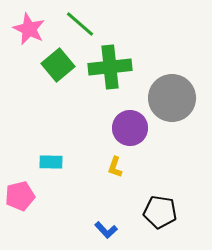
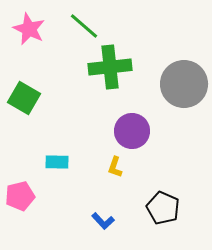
green line: moved 4 px right, 2 px down
green square: moved 34 px left, 33 px down; rotated 20 degrees counterclockwise
gray circle: moved 12 px right, 14 px up
purple circle: moved 2 px right, 3 px down
cyan rectangle: moved 6 px right
black pentagon: moved 3 px right, 4 px up; rotated 16 degrees clockwise
blue L-shape: moved 3 px left, 9 px up
